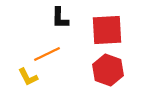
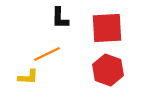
red square: moved 2 px up
yellow L-shape: rotated 60 degrees counterclockwise
